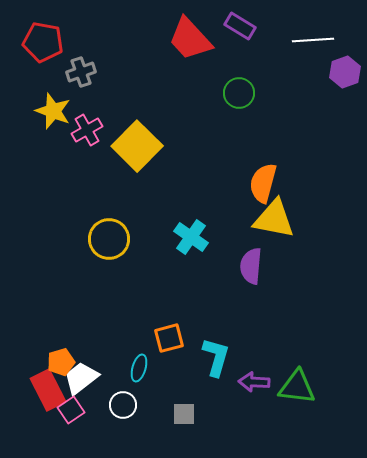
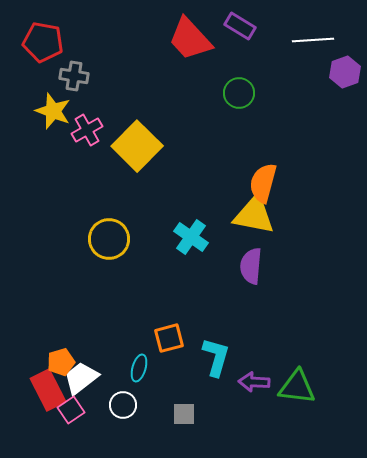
gray cross: moved 7 px left, 4 px down; rotated 28 degrees clockwise
yellow triangle: moved 20 px left, 4 px up
